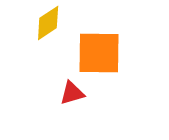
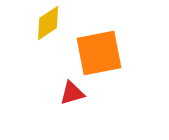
orange square: rotated 12 degrees counterclockwise
